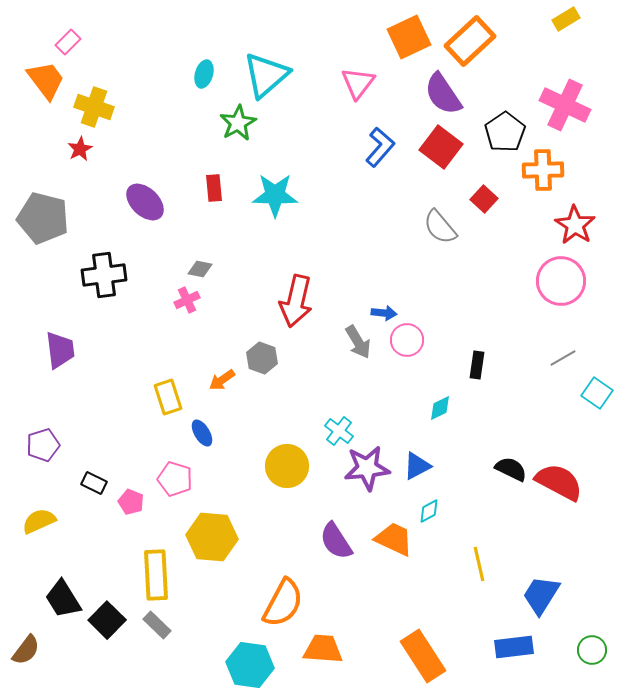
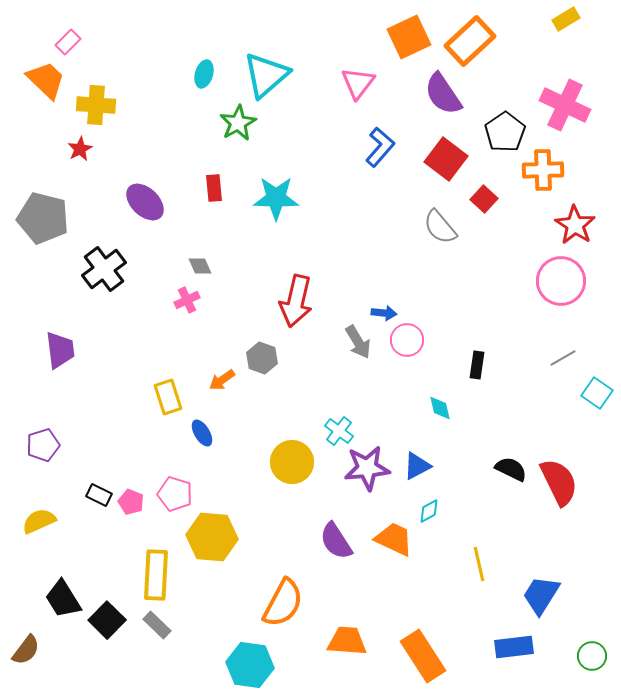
orange trapezoid at (46, 80): rotated 9 degrees counterclockwise
yellow cross at (94, 107): moved 2 px right, 2 px up; rotated 15 degrees counterclockwise
red square at (441, 147): moved 5 px right, 12 px down
cyan star at (275, 195): moved 1 px right, 3 px down
gray diamond at (200, 269): moved 3 px up; rotated 55 degrees clockwise
black cross at (104, 275): moved 6 px up; rotated 30 degrees counterclockwise
cyan diamond at (440, 408): rotated 76 degrees counterclockwise
yellow circle at (287, 466): moved 5 px right, 4 px up
pink pentagon at (175, 479): moved 15 px down
red semicircle at (559, 482): rotated 36 degrees clockwise
black rectangle at (94, 483): moved 5 px right, 12 px down
yellow rectangle at (156, 575): rotated 6 degrees clockwise
orange trapezoid at (323, 649): moved 24 px right, 8 px up
green circle at (592, 650): moved 6 px down
